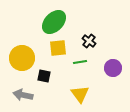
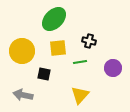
green ellipse: moved 3 px up
black cross: rotated 24 degrees counterclockwise
yellow circle: moved 7 px up
black square: moved 2 px up
yellow triangle: moved 1 px down; rotated 18 degrees clockwise
